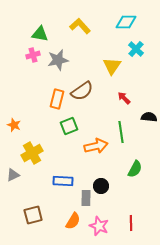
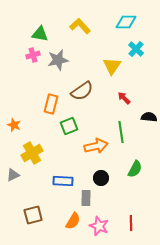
orange rectangle: moved 6 px left, 5 px down
black circle: moved 8 px up
